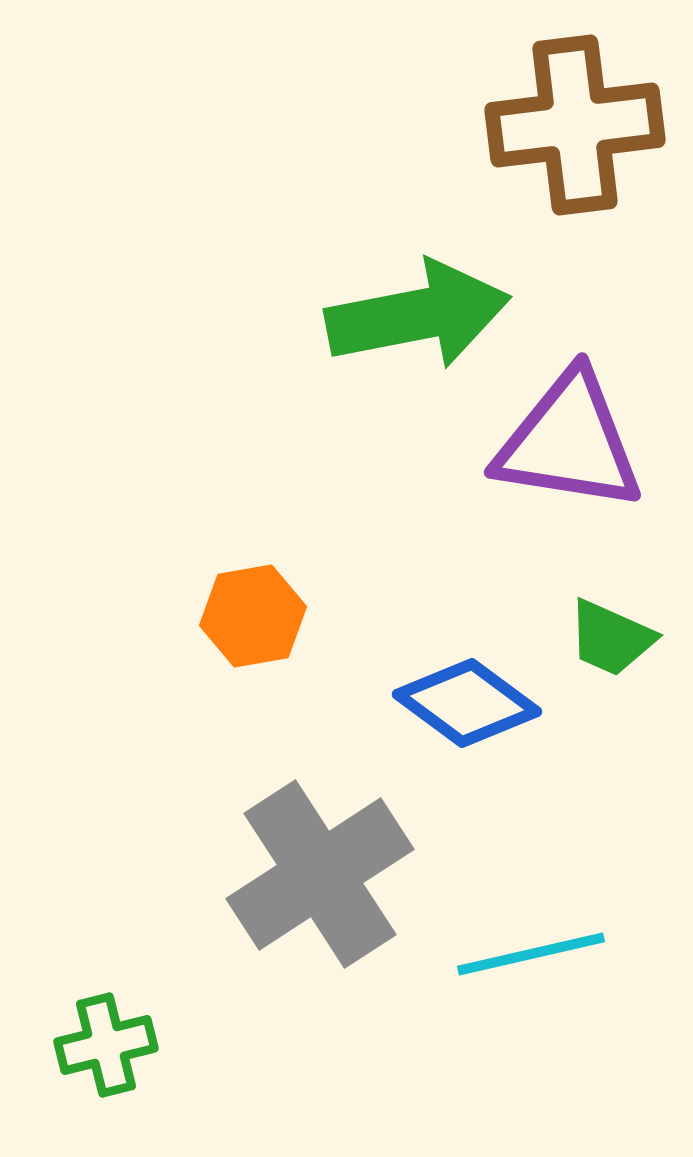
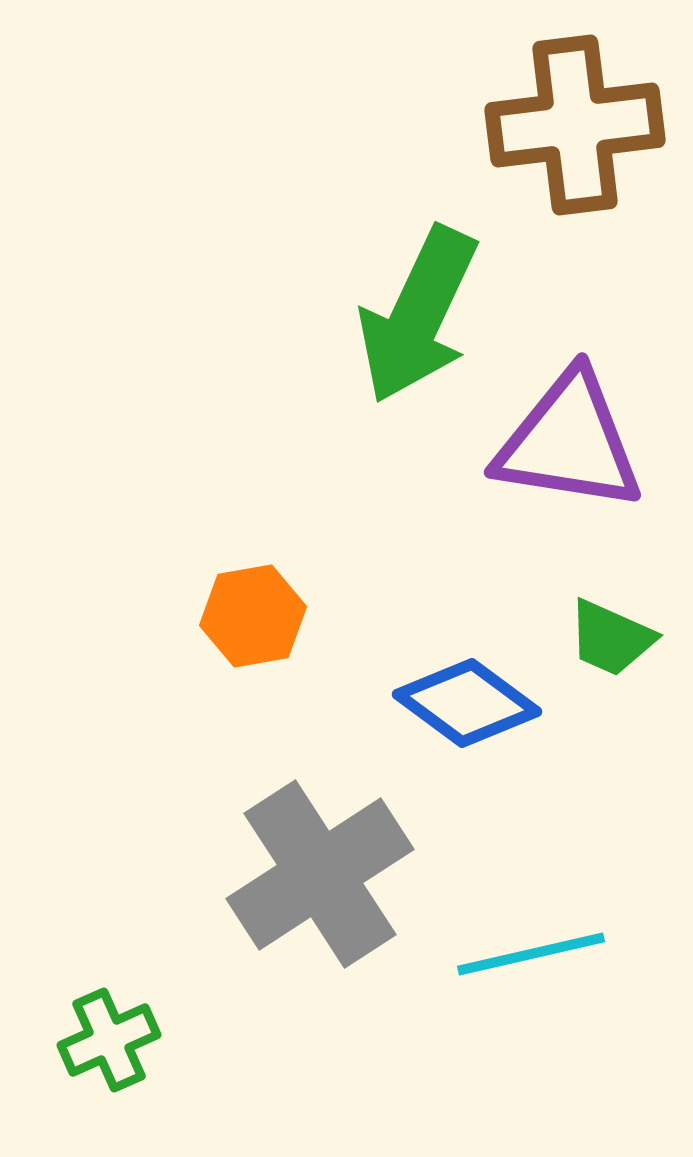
green arrow: rotated 126 degrees clockwise
green cross: moved 3 px right, 5 px up; rotated 10 degrees counterclockwise
